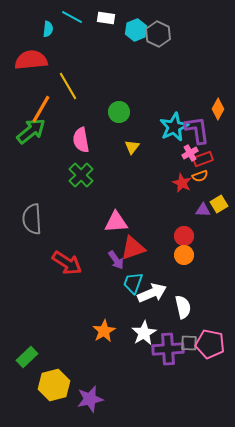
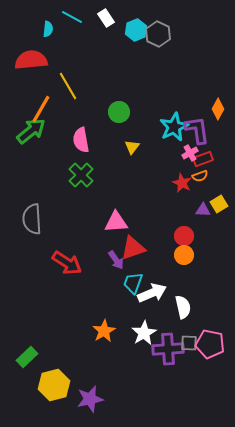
white rectangle: rotated 48 degrees clockwise
